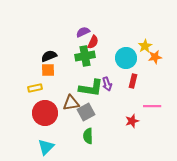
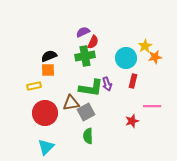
yellow rectangle: moved 1 px left, 2 px up
